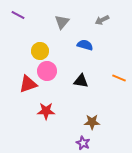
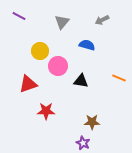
purple line: moved 1 px right, 1 px down
blue semicircle: moved 2 px right
pink circle: moved 11 px right, 5 px up
